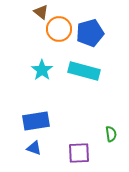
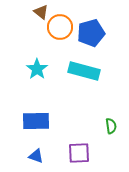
orange circle: moved 1 px right, 2 px up
blue pentagon: moved 1 px right
cyan star: moved 5 px left, 1 px up
blue rectangle: rotated 8 degrees clockwise
green semicircle: moved 8 px up
blue triangle: moved 2 px right, 8 px down
